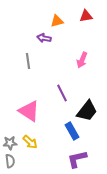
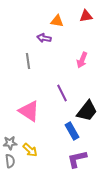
orange triangle: rotated 24 degrees clockwise
yellow arrow: moved 8 px down
